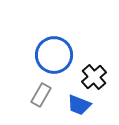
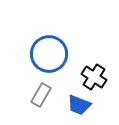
blue circle: moved 5 px left, 1 px up
black cross: rotated 15 degrees counterclockwise
